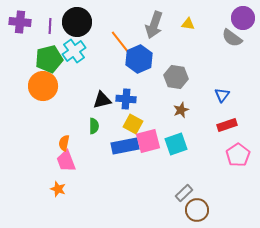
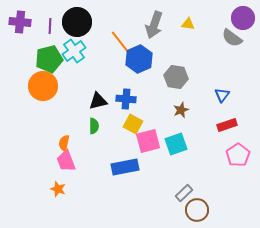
black triangle: moved 4 px left, 1 px down
blue rectangle: moved 21 px down
